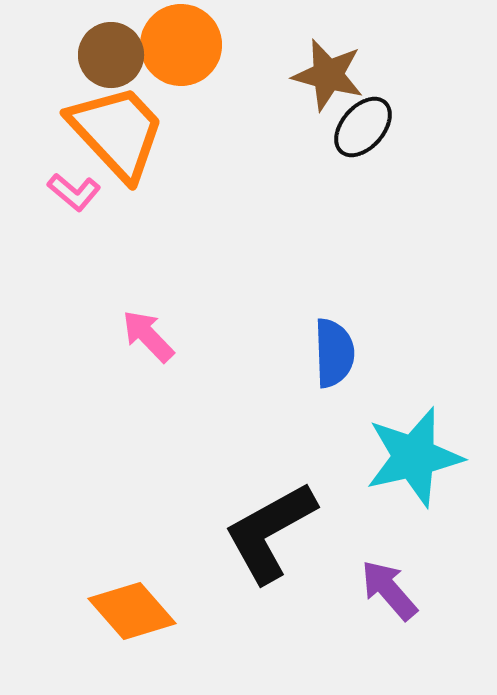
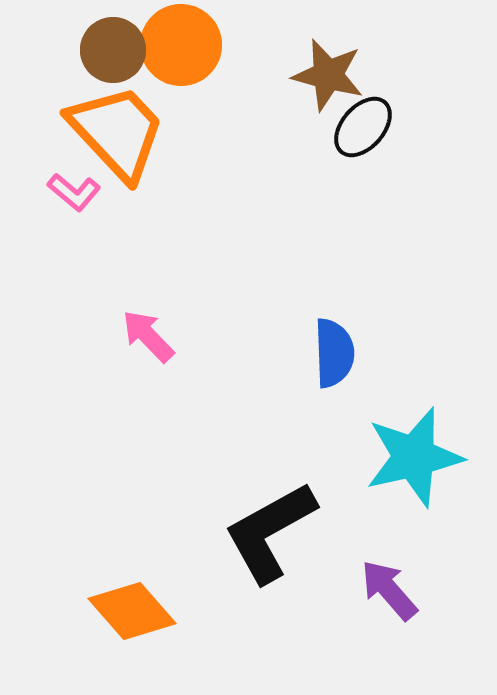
brown circle: moved 2 px right, 5 px up
